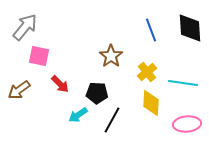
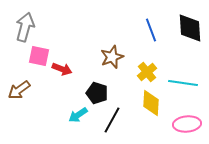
gray arrow: rotated 24 degrees counterclockwise
brown star: moved 1 px right, 1 px down; rotated 15 degrees clockwise
red arrow: moved 2 px right, 15 px up; rotated 24 degrees counterclockwise
black pentagon: rotated 15 degrees clockwise
